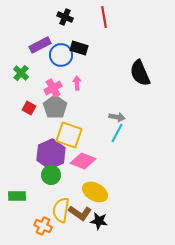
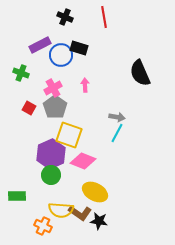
green cross: rotated 21 degrees counterclockwise
pink arrow: moved 8 px right, 2 px down
yellow semicircle: rotated 95 degrees counterclockwise
